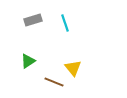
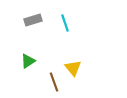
brown line: rotated 48 degrees clockwise
